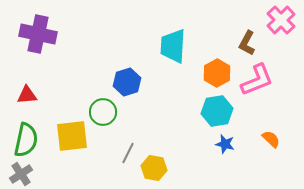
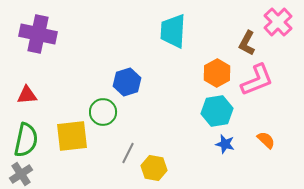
pink cross: moved 3 px left, 2 px down
cyan trapezoid: moved 15 px up
orange semicircle: moved 5 px left, 1 px down
